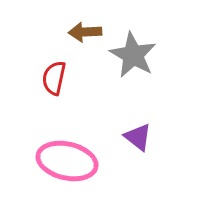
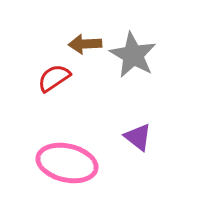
brown arrow: moved 12 px down
red semicircle: rotated 44 degrees clockwise
pink ellipse: moved 2 px down
